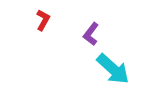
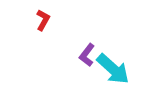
purple L-shape: moved 4 px left, 21 px down
